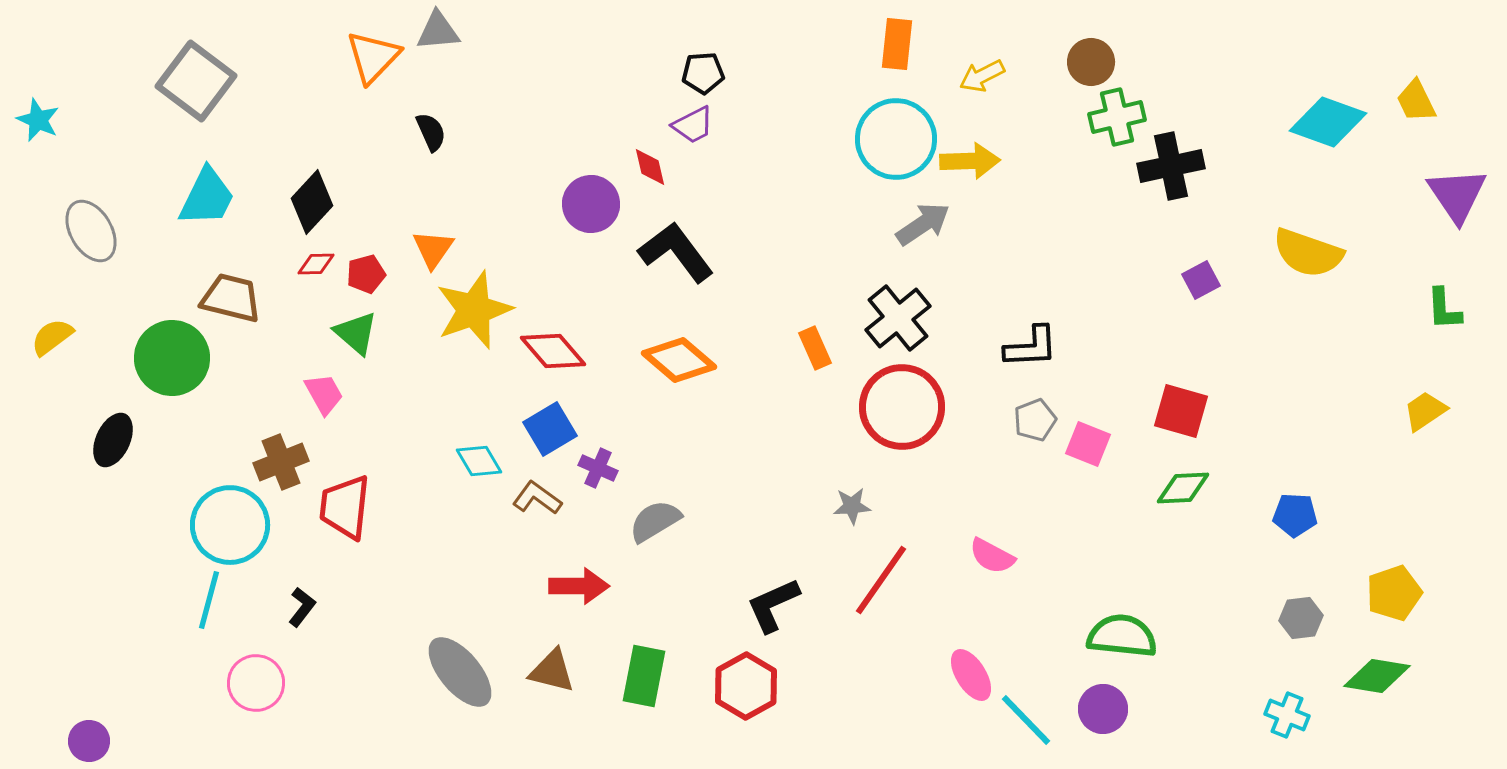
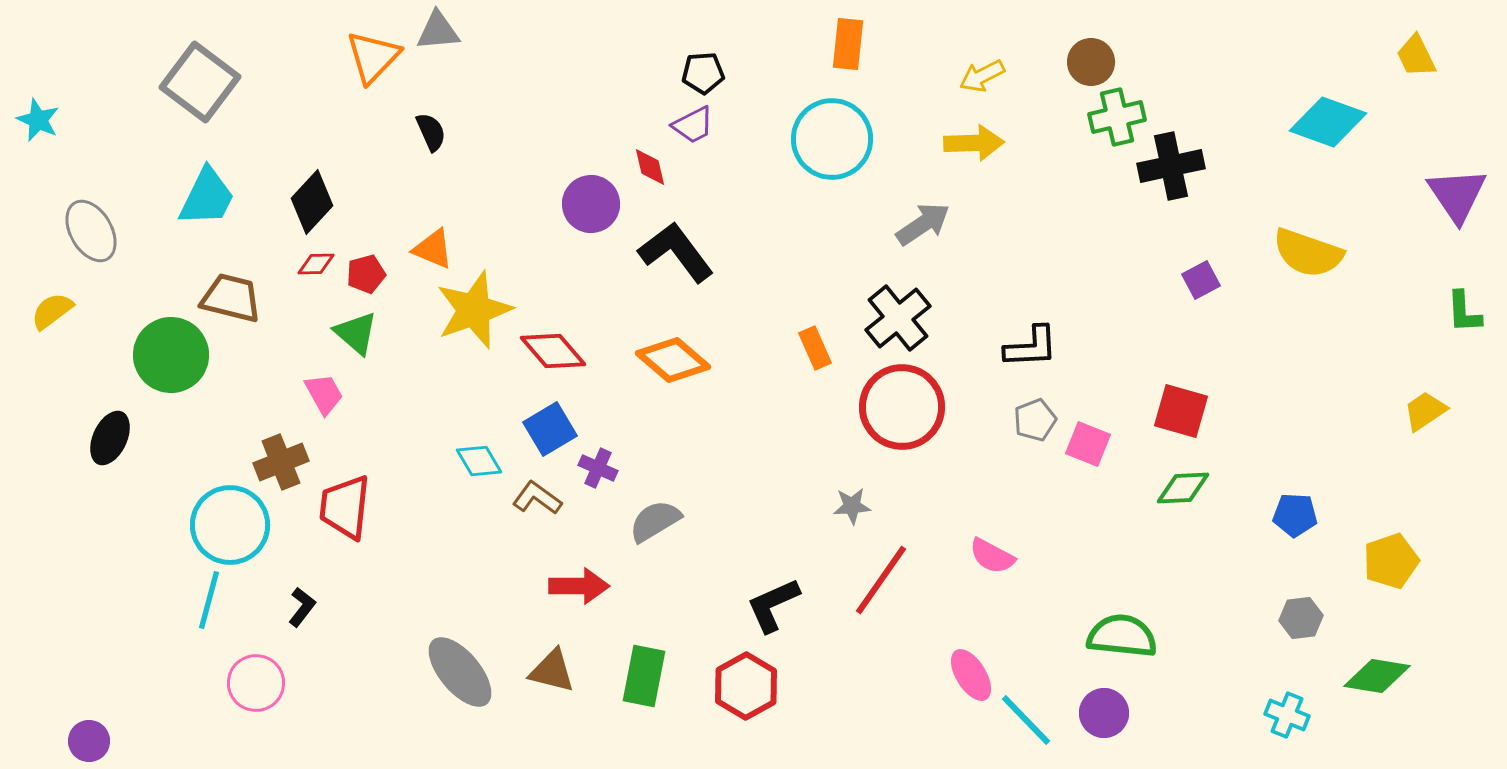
orange rectangle at (897, 44): moved 49 px left
gray square at (196, 81): moved 4 px right, 1 px down
yellow trapezoid at (1416, 101): moved 45 px up
cyan circle at (896, 139): moved 64 px left
yellow arrow at (970, 161): moved 4 px right, 18 px up
orange triangle at (433, 249): rotated 42 degrees counterclockwise
green L-shape at (1444, 309): moved 20 px right, 3 px down
yellow semicircle at (52, 337): moved 26 px up
green circle at (172, 358): moved 1 px left, 3 px up
orange diamond at (679, 360): moved 6 px left
black ellipse at (113, 440): moved 3 px left, 2 px up
yellow pentagon at (1394, 593): moved 3 px left, 32 px up
purple circle at (1103, 709): moved 1 px right, 4 px down
